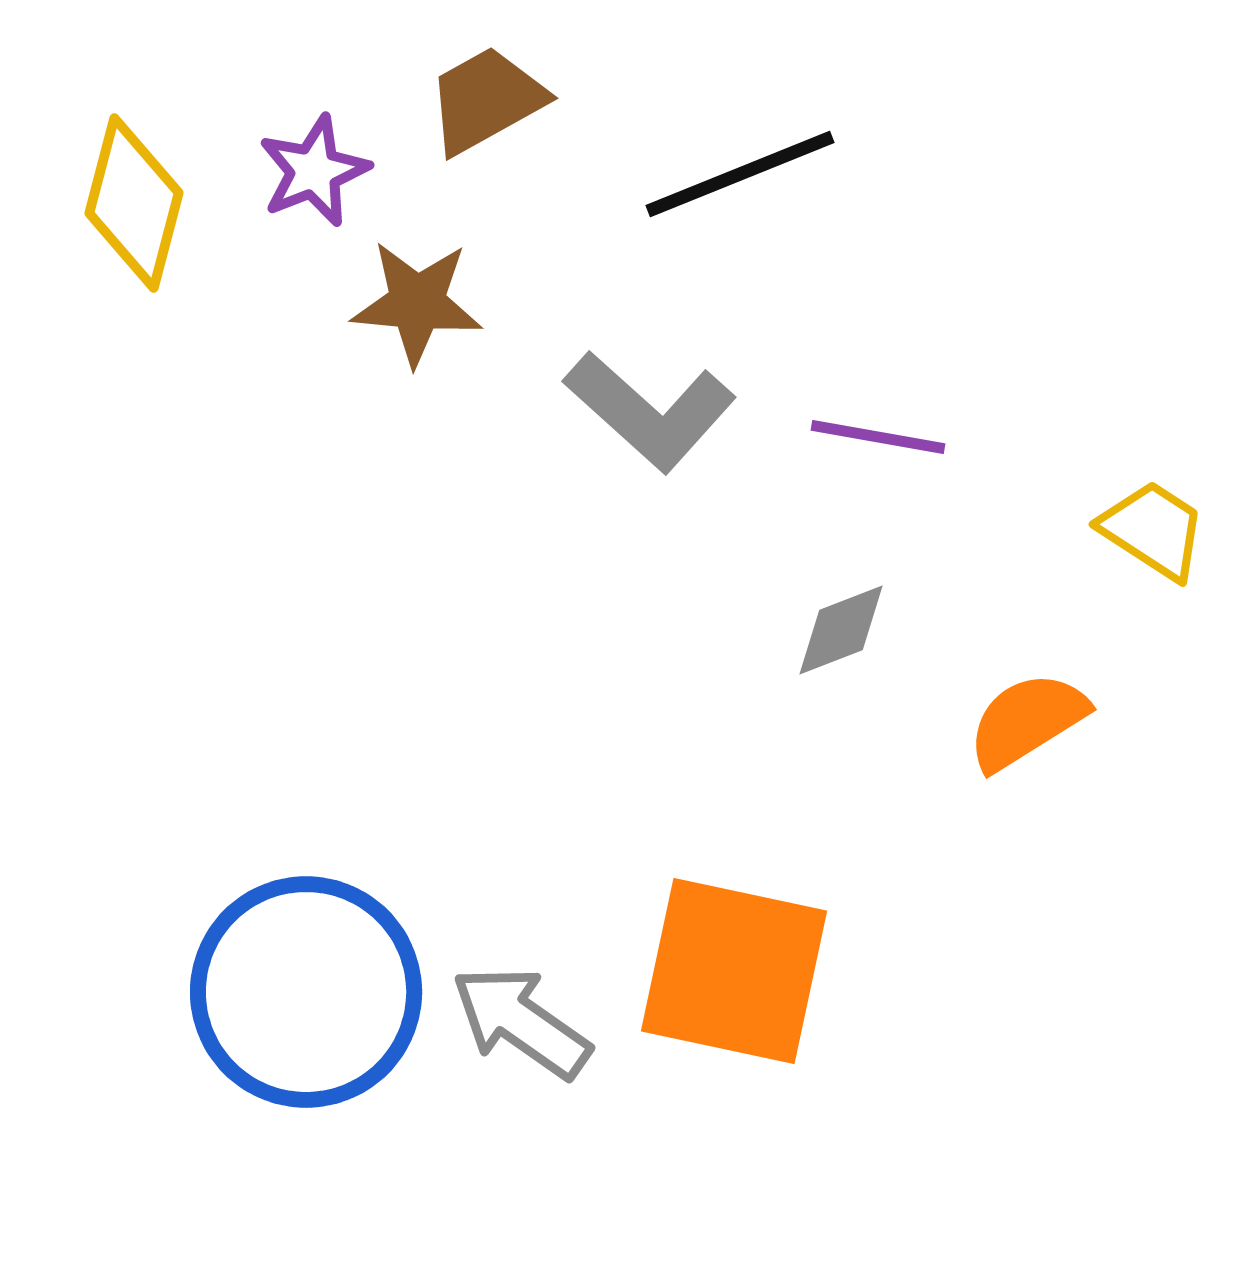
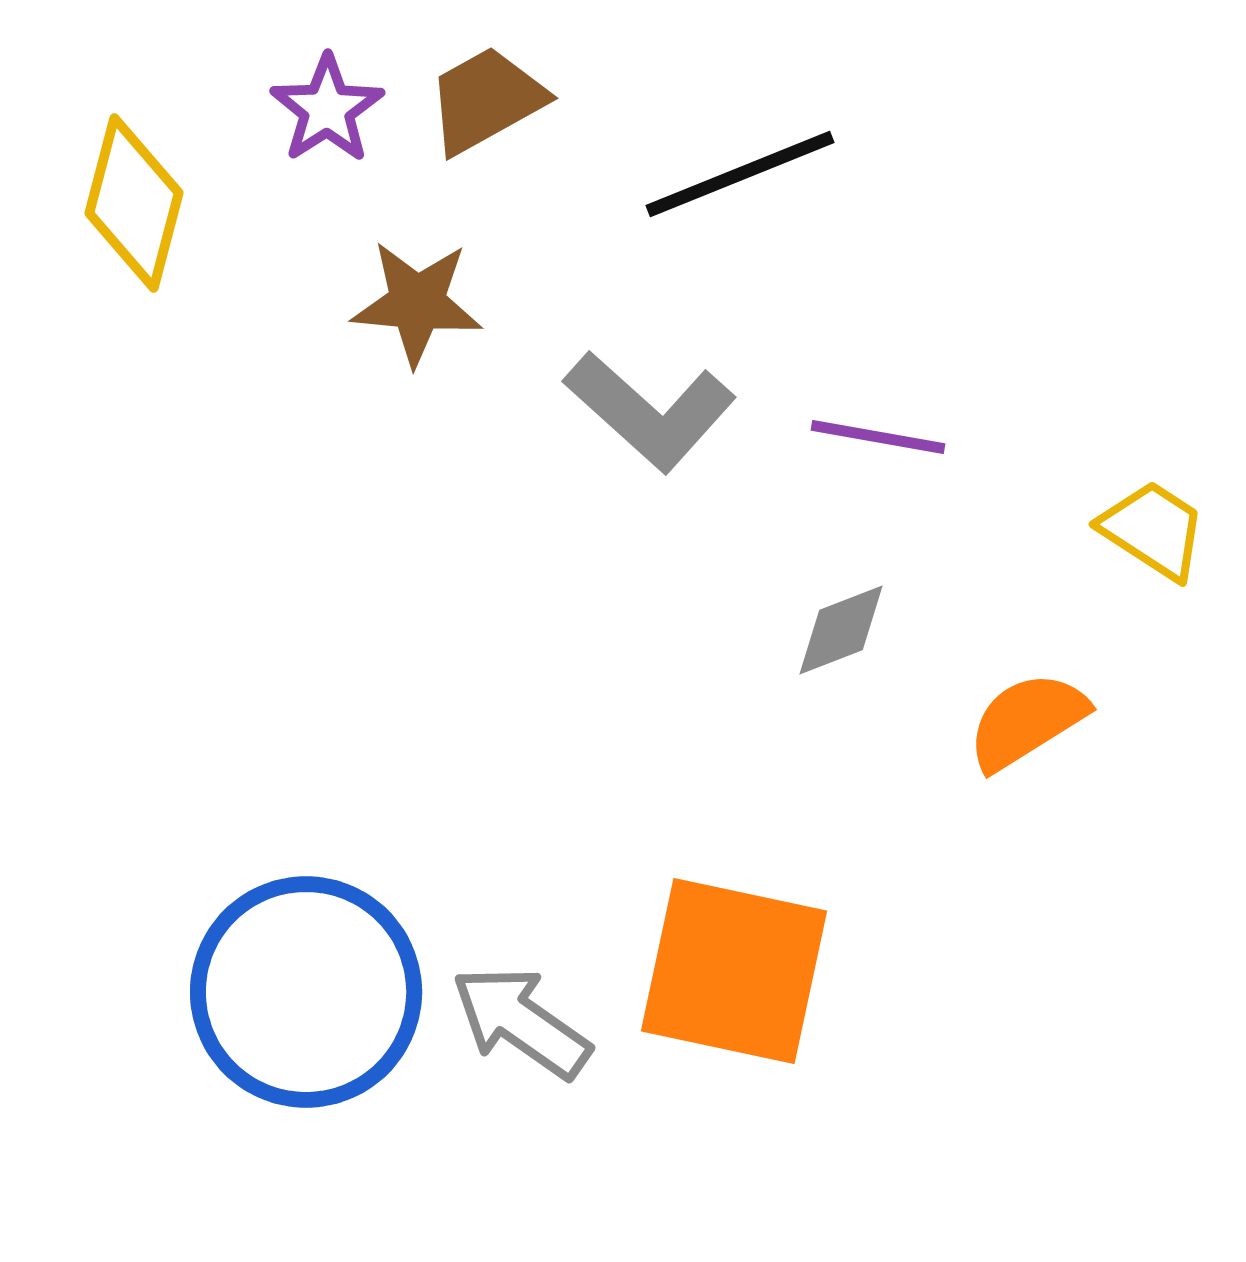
purple star: moved 13 px right, 62 px up; rotated 11 degrees counterclockwise
